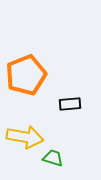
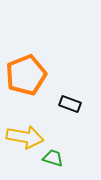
black rectangle: rotated 25 degrees clockwise
